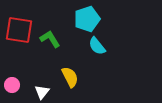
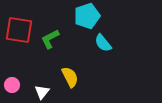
cyan pentagon: moved 3 px up
green L-shape: rotated 85 degrees counterclockwise
cyan semicircle: moved 6 px right, 3 px up
